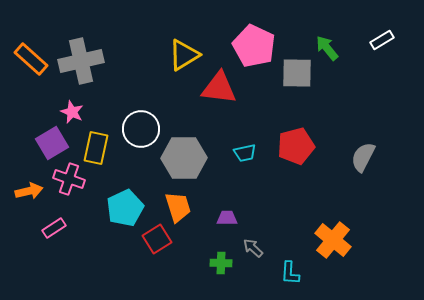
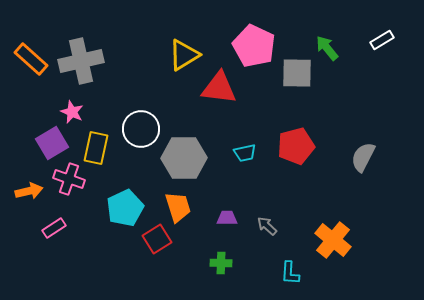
gray arrow: moved 14 px right, 22 px up
